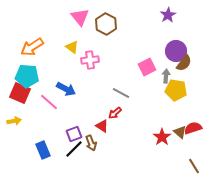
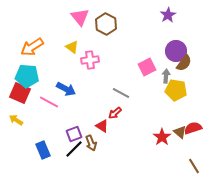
pink line: rotated 12 degrees counterclockwise
yellow arrow: moved 2 px right, 1 px up; rotated 136 degrees counterclockwise
